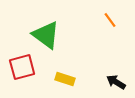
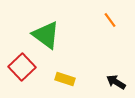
red square: rotated 28 degrees counterclockwise
